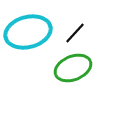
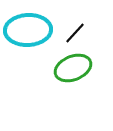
cyan ellipse: moved 2 px up; rotated 12 degrees clockwise
